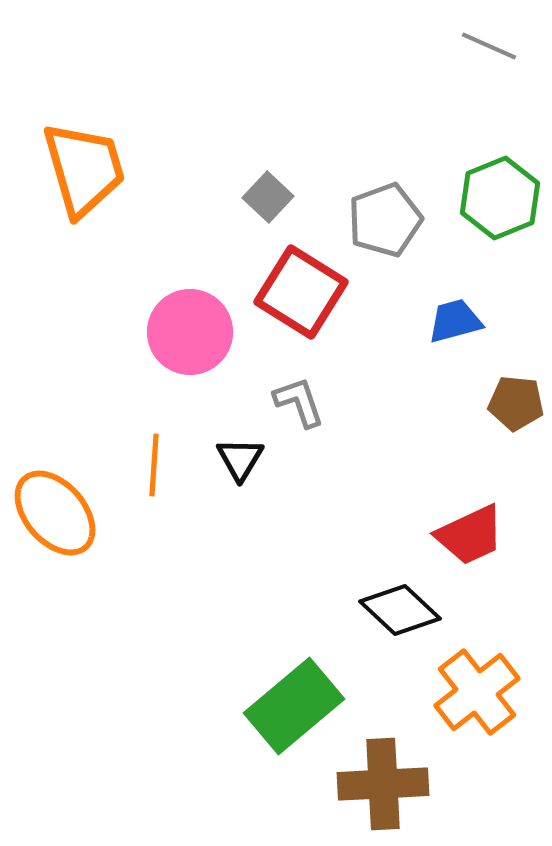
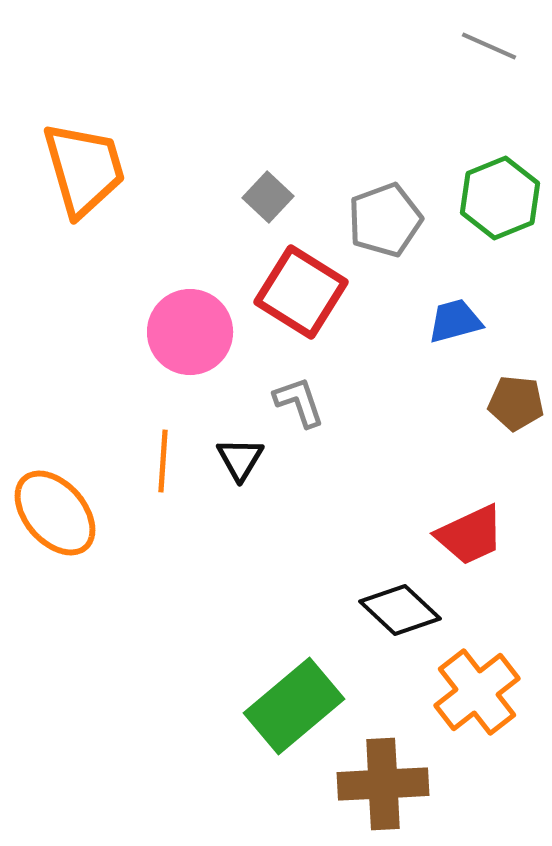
orange line: moved 9 px right, 4 px up
